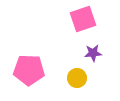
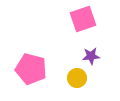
purple star: moved 2 px left, 3 px down
pink pentagon: moved 2 px right, 1 px up; rotated 12 degrees clockwise
